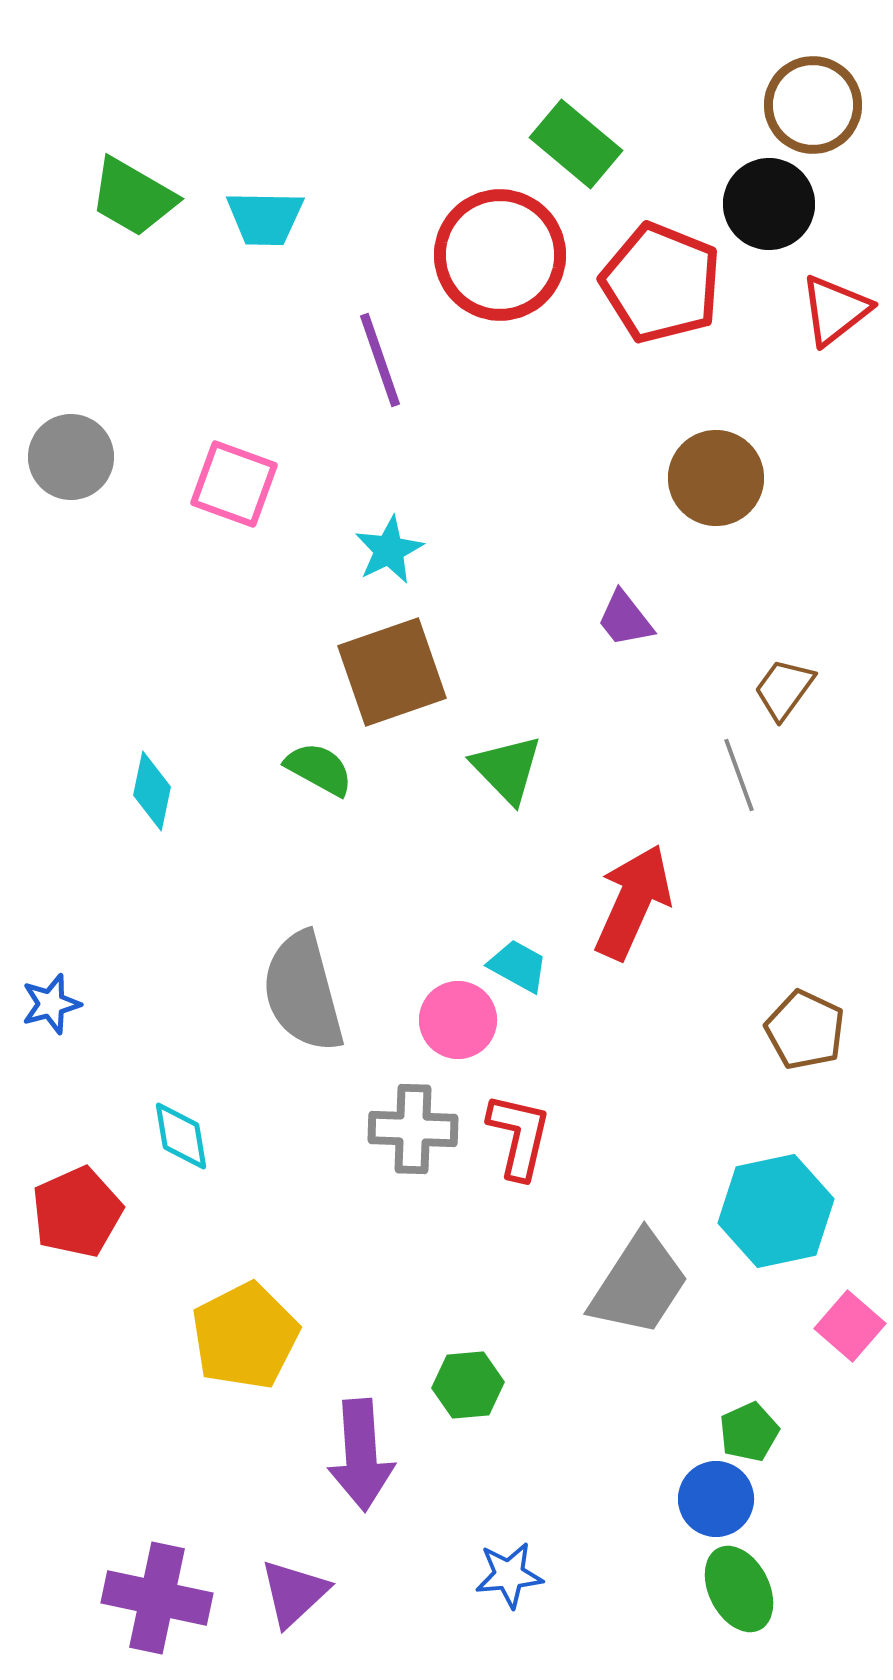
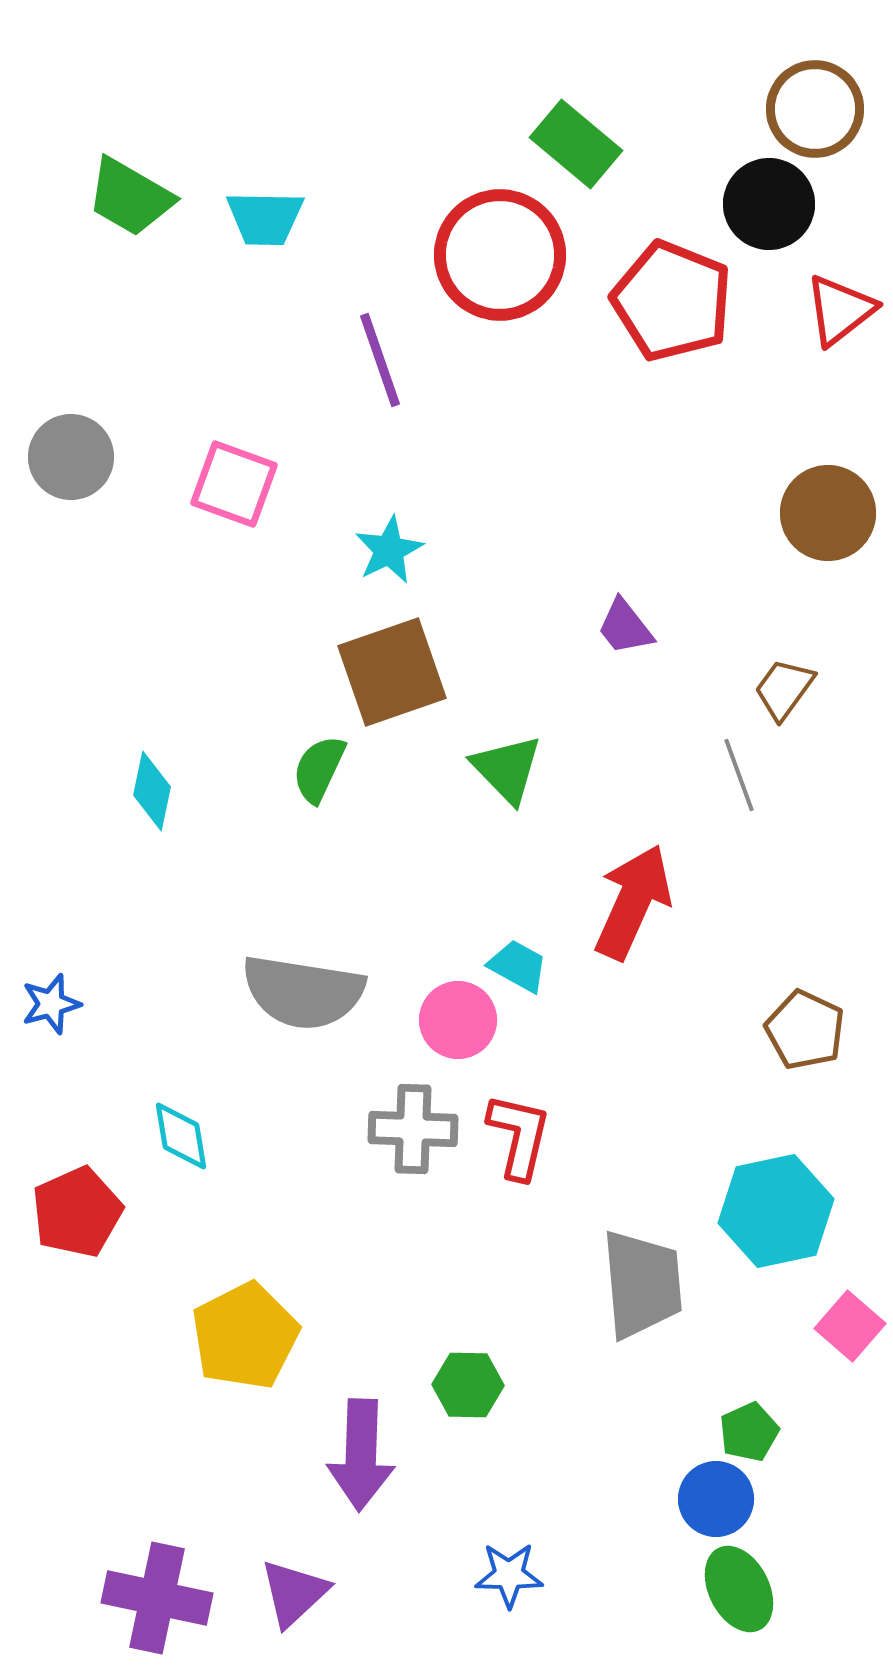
brown circle at (813, 105): moved 2 px right, 4 px down
green trapezoid at (133, 197): moved 3 px left
red pentagon at (661, 283): moved 11 px right, 18 px down
red triangle at (835, 310): moved 5 px right
brown circle at (716, 478): moved 112 px right, 35 px down
purple trapezoid at (625, 619): moved 8 px down
green semicircle at (319, 769): rotated 94 degrees counterclockwise
gray semicircle at (303, 992): rotated 66 degrees counterclockwise
gray trapezoid at (639, 1284): moved 3 px right; rotated 38 degrees counterclockwise
green hexagon at (468, 1385): rotated 6 degrees clockwise
purple arrow at (361, 1455): rotated 6 degrees clockwise
blue star at (509, 1575): rotated 6 degrees clockwise
